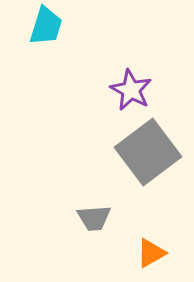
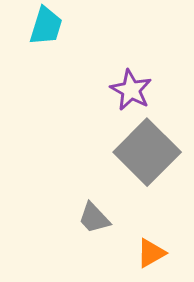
gray square: moved 1 px left; rotated 8 degrees counterclockwise
gray trapezoid: rotated 51 degrees clockwise
